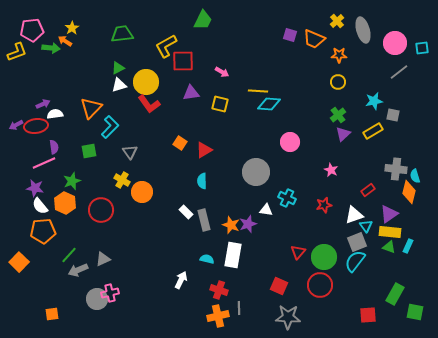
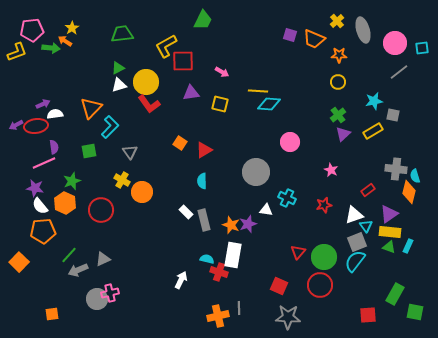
red cross at (219, 290): moved 18 px up
